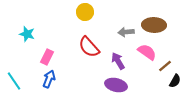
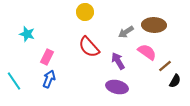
gray arrow: rotated 28 degrees counterclockwise
purple ellipse: moved 1 px right, 2 px down
